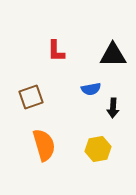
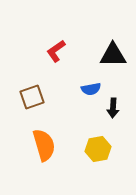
red L-shape: rotated 55 degrees clockwise
brown square: moved 1 px right
